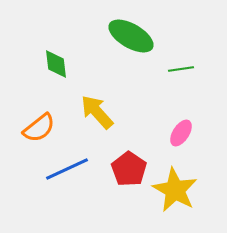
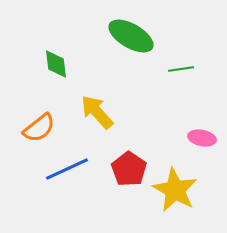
pink ellipse: moved 21 px right, 5 px down; rotated 68 degrees clockwise
